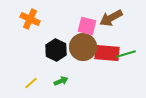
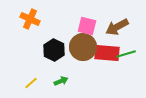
brown arrow: moved 6 px right, 9 px down
black hexagon: moved 2 px left
